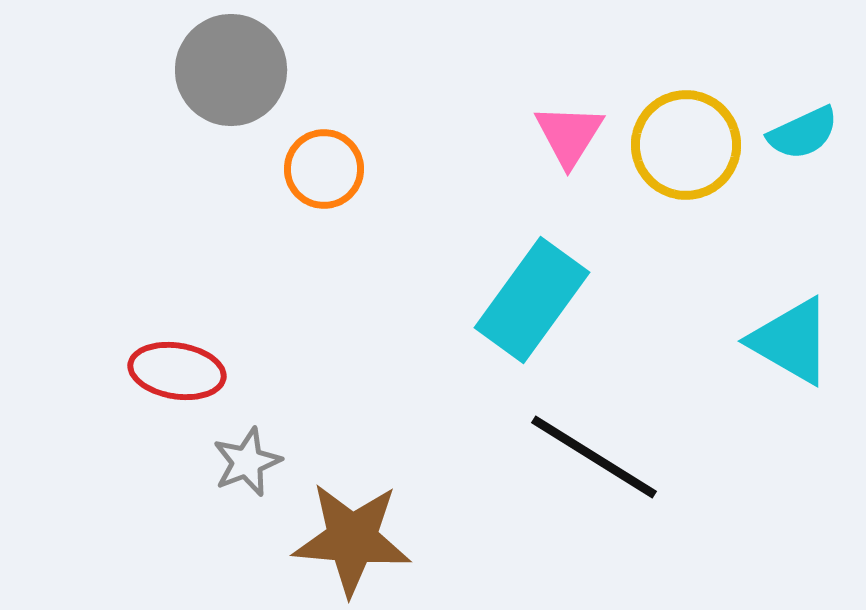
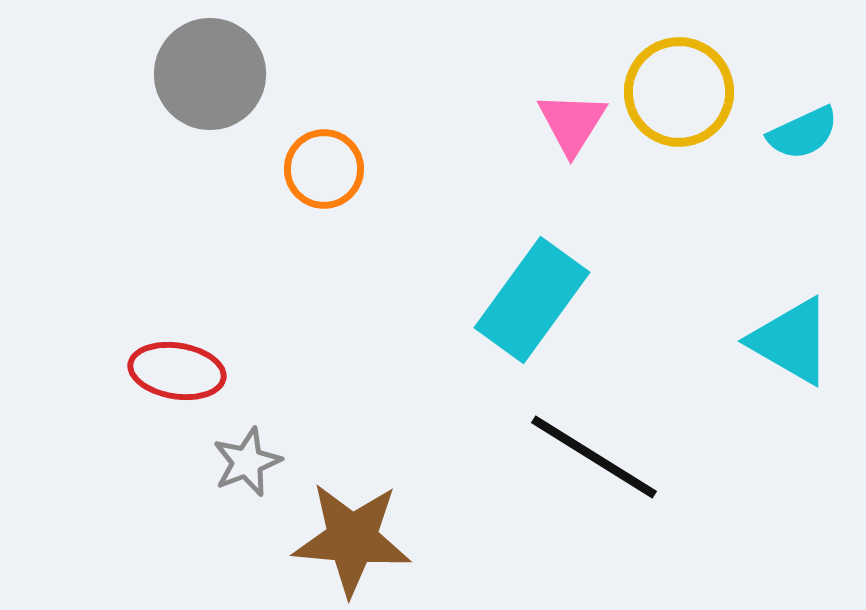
gray circle: moved 21 px left, 4 px down
pink triangle: moved 3 px right, 12 px up
yellow circle: moved 7 px left, 53 px up
